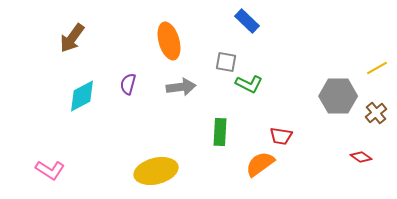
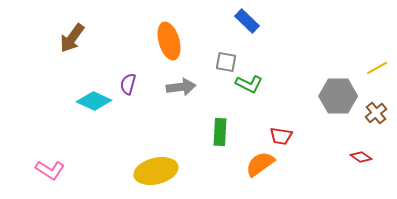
cyan diamond: moved 12 px right, 5 px down; rotated 52 degrees clockwise
